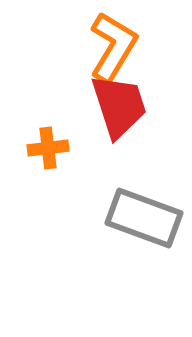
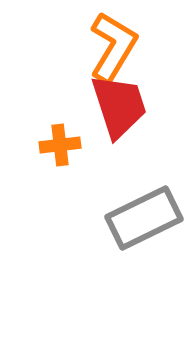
orange cross: moved 12 px right, 3 px up
gray rectangle: rotated 46 degrees counterclockwise
